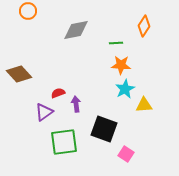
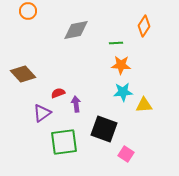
brown diamond: moved 4 px right
cyan star: moved 2 px left, 3 px down; rotated 24 degrees clockwise
purple triangle: moved 2 px left, 1 px down
